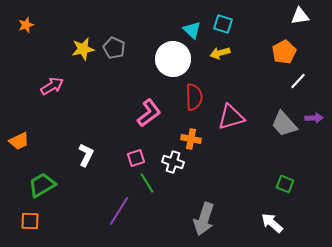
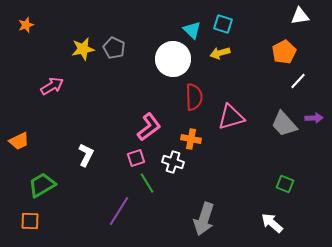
pink L-shape: moved 14 px down
